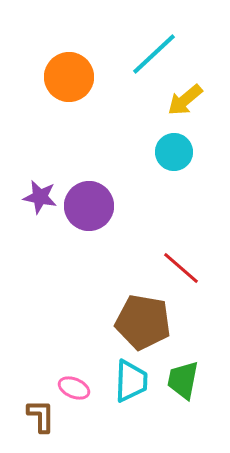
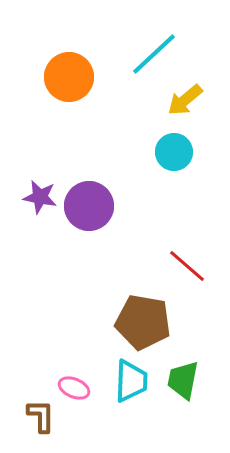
red line: moved 6 px right, 2 px up
